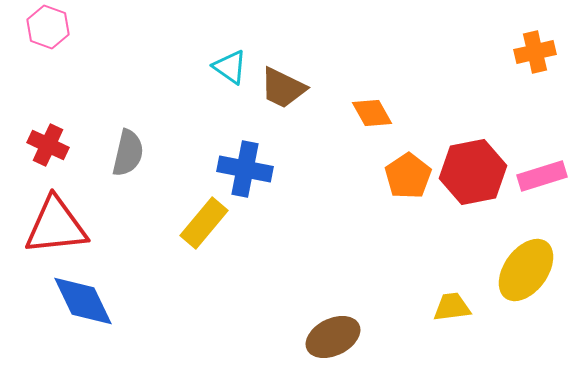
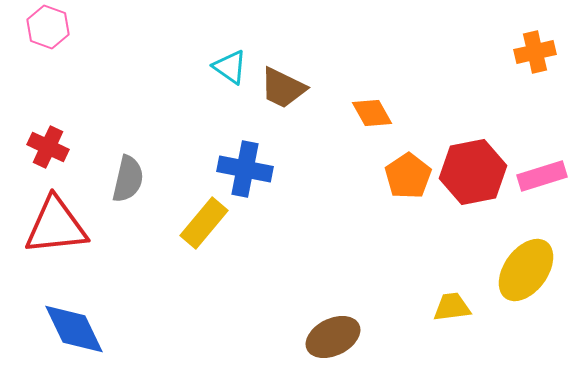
red cross: moved 2 px down
gray semicircle: moved 26 px down
blue diamond: moved 9 px left, 28 px down
